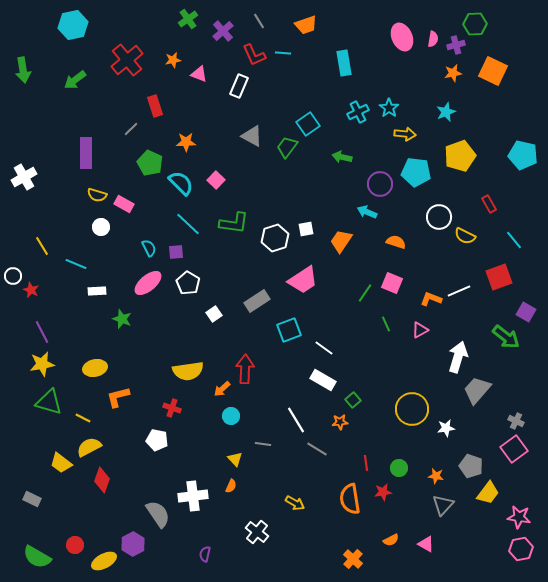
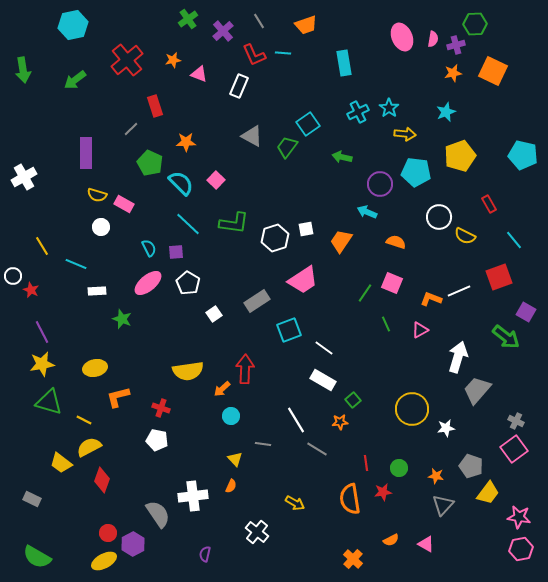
red cross at (172, 408): moved 11 px left
yellow line at (83, 418): moved 1 px right, 2 px down
red circle at (75, 545): moved 33 px right, 12 px up
